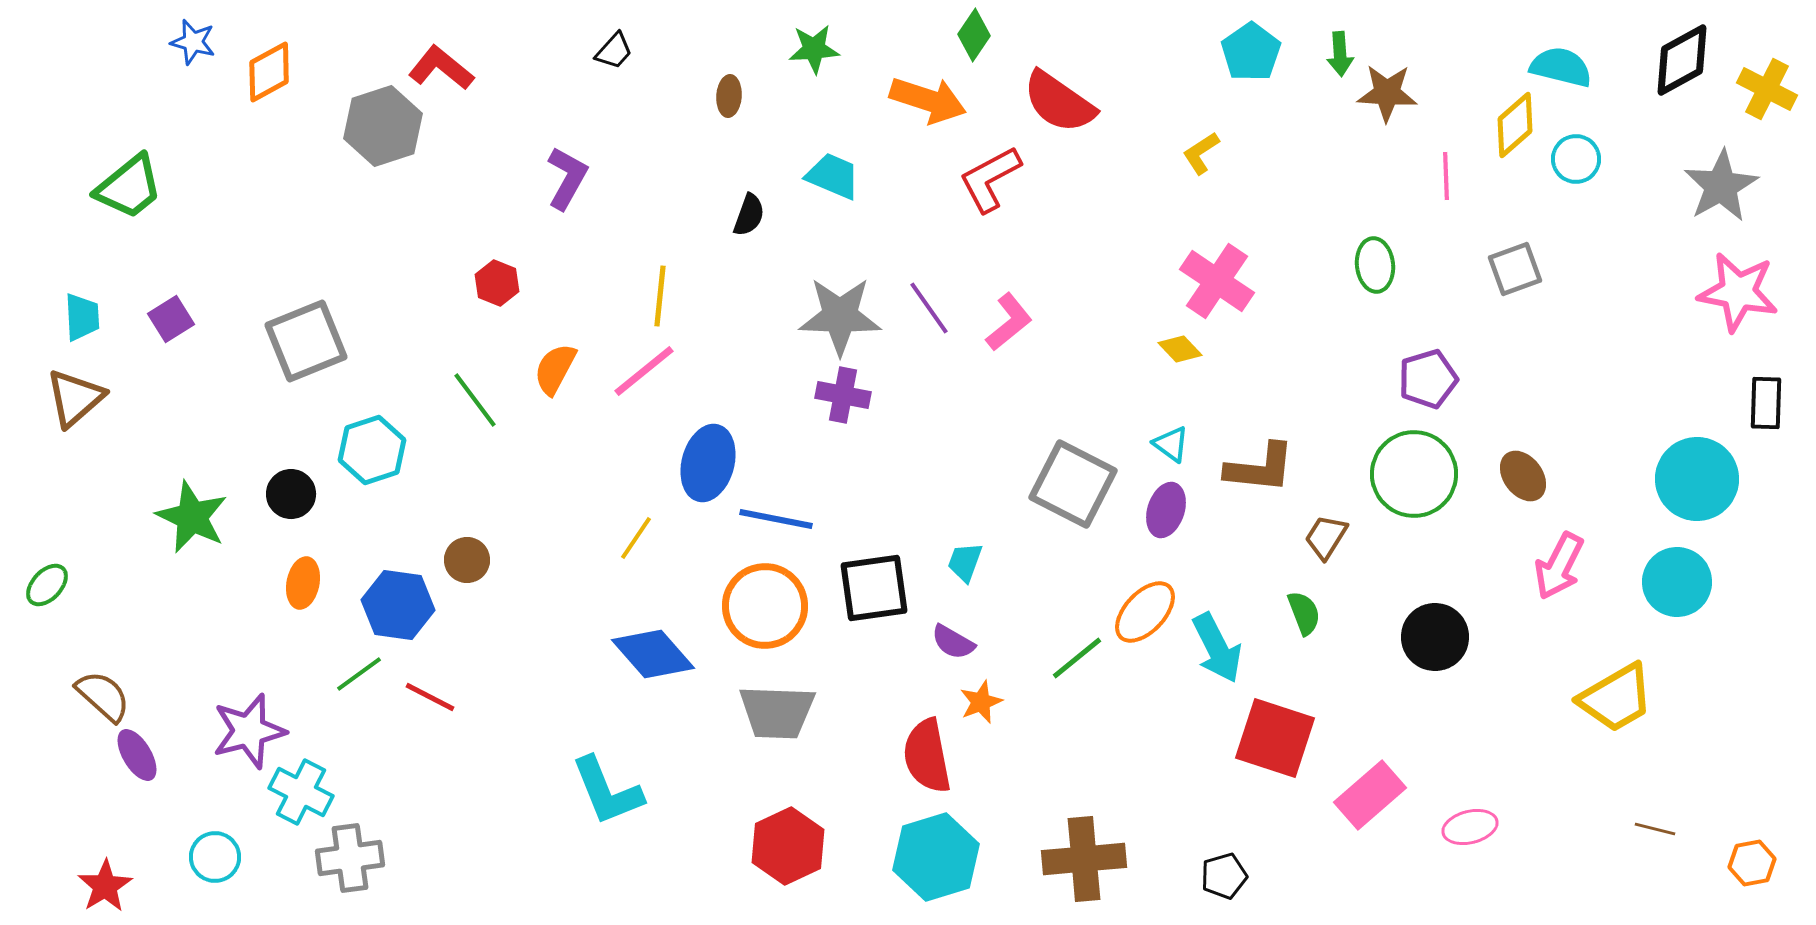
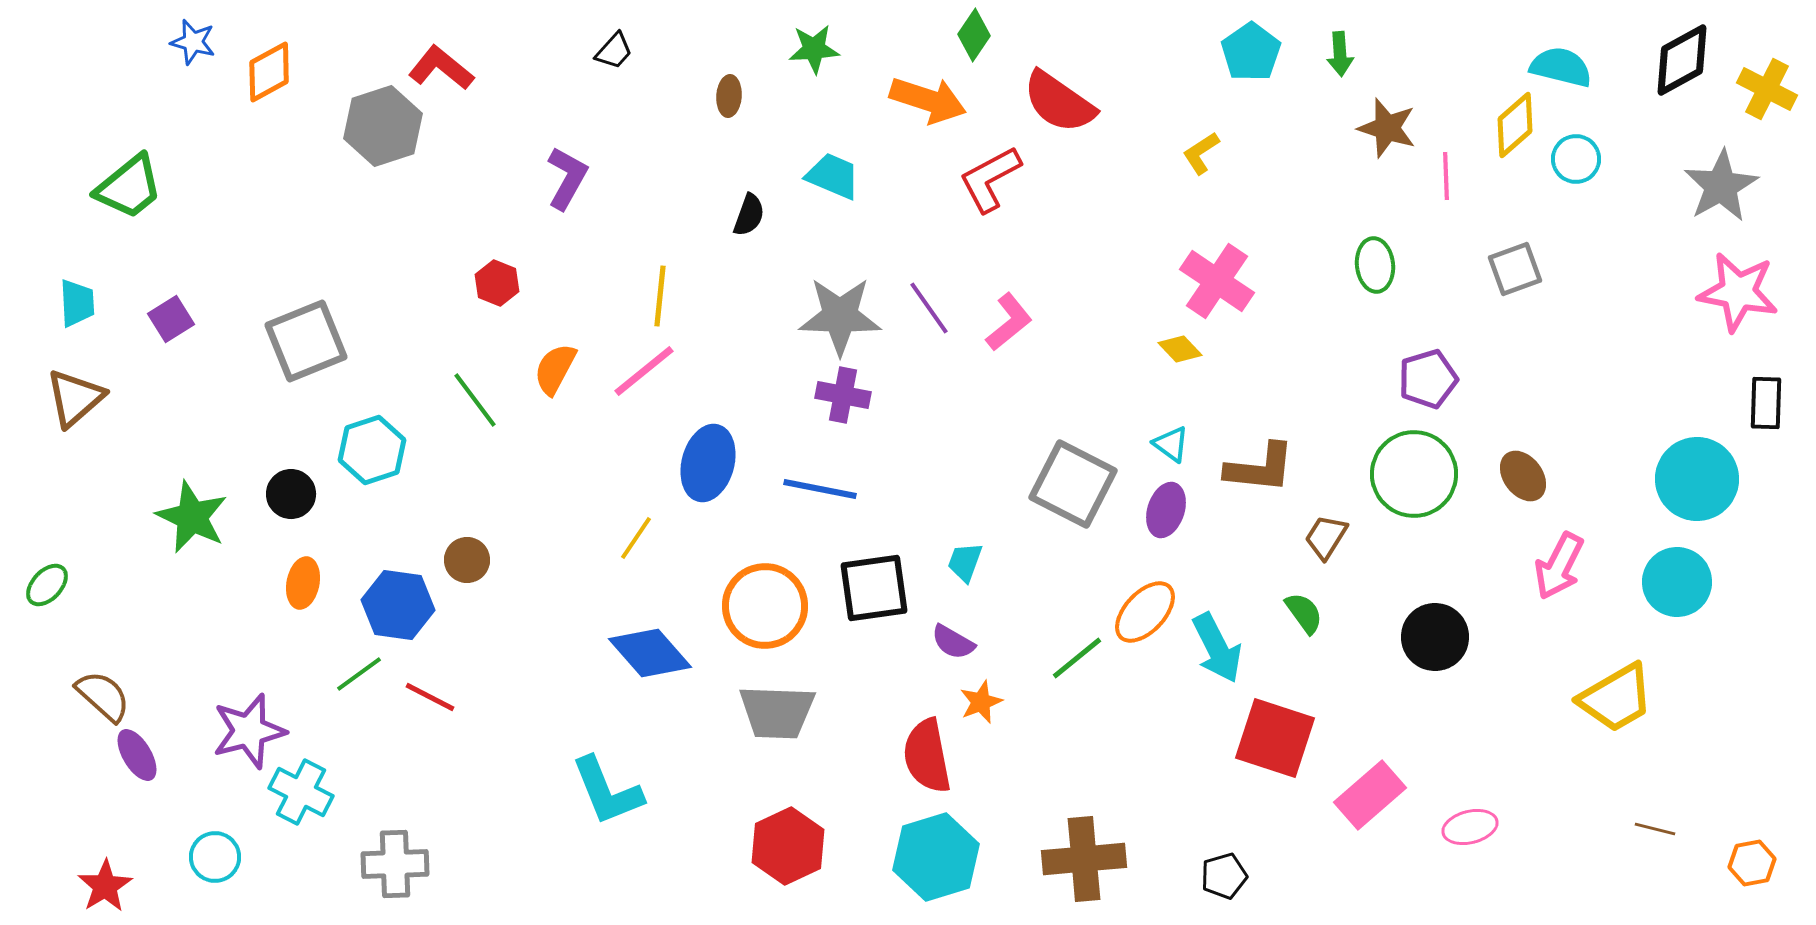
brown star at (1387, 93): moved 35 px down; rotated 14 degrees clockwise
cyan trapezoid at (82, 317): moved 5 px left, 14 px up
blue line at (776, 519): moved 44 px right, 30 px up
green semicircle at (1304, 613): rotated 15 degrees counterclockwise
blue diamond at (653, 654): moved 3 px left, 1 px up
gray cross at (350, 858): moved 45 px right, 6 px down; rotated 6 degrees clockwise
